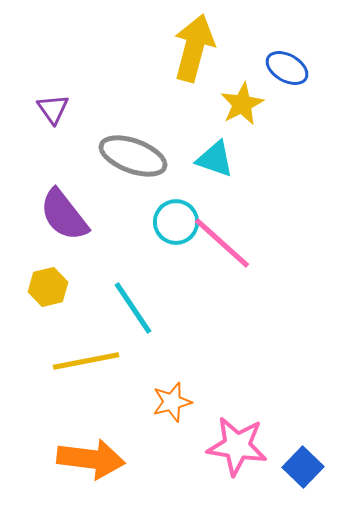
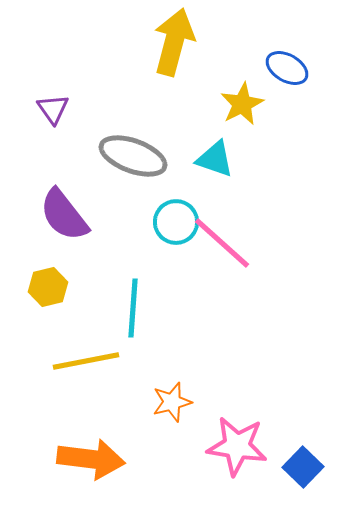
yellow arrow: moved 20 px left, 6 px up
cyan line: rotated 38 degrees clockwise
